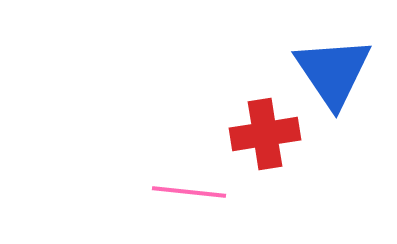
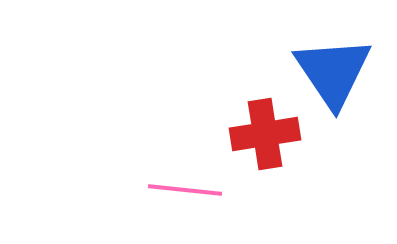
pink line: moved 4 px left, 2 px up
